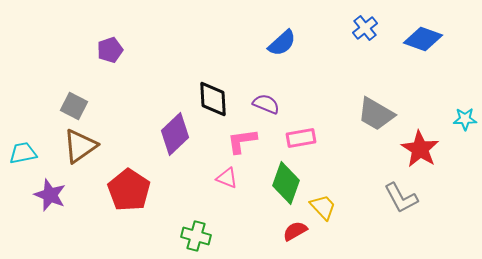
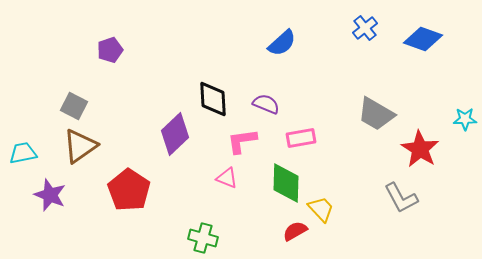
green diamond: rotated 18 degrees counterclockwise
yellow trapezoid: moved 2 px left, 2 px down
green cross: moved 7 px right, 2 px down
